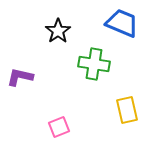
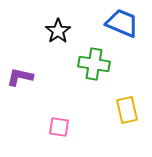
pink square: rotated 30 degrees clockwise
